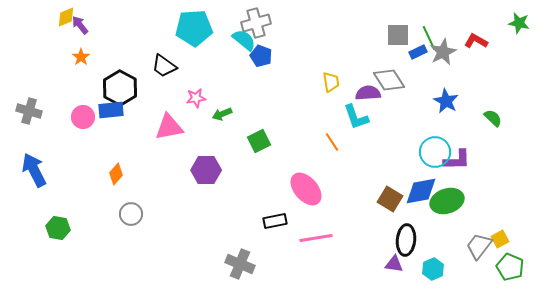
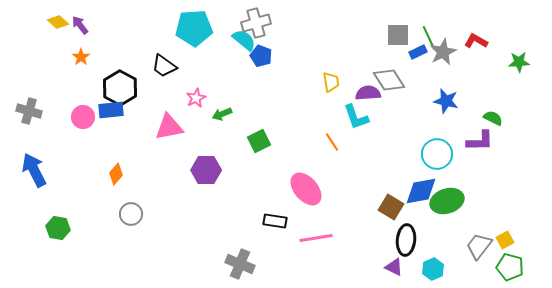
yellow diamond at (66, 17): moved 8 px left, 5 px down; rotated 65 degrees clockwise
green star at (519, 23): moved 39 px down; rotated 15 degrees counterclockwise
pink star at (196, 98): rotated 18 degrees counterclockwise
blue star at (446, 101): rotated 15 degrees counterclockwise
green semicircle at (493, 118): rotated 18 degrees counterclockwise
cyan circle at (435, 152): moved 2 px right, 2 px down
purple L-shape at (457, 160): moved 23 px right, 19 px up
brown square at (390, 199): moved 1 px right, 8 px down
black rectangle at (275, 221): rotated 20 degrees clockwise
yellow square at (500, 239): moved 5 px right, 1 px down
purple triangle at (394, 264): moved 3 px down; rotated 18 degrees clockwise
green pentagon at (510, 267): rotated 8 degrees counterclockwise
